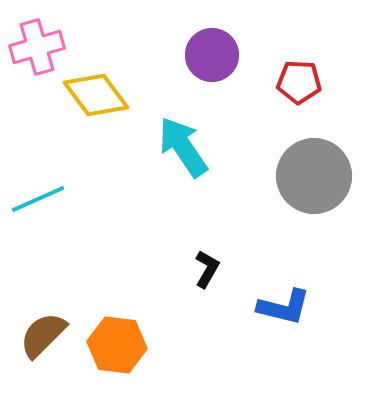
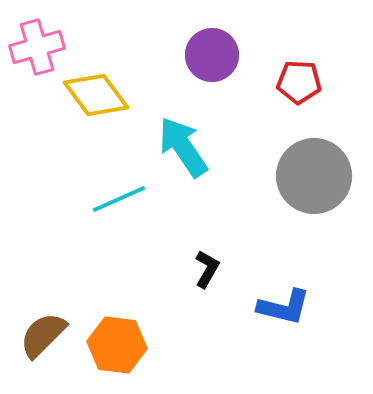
cyan line: moved 81 px right
